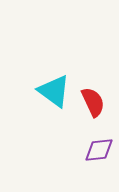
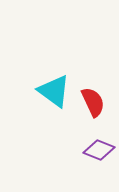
purple diamond: rotated 28 degrees clockwise
